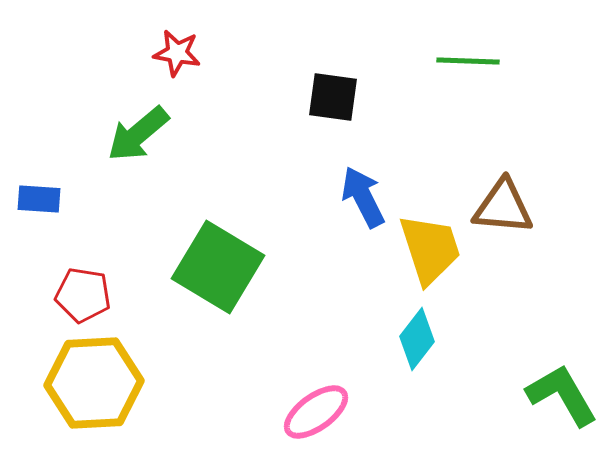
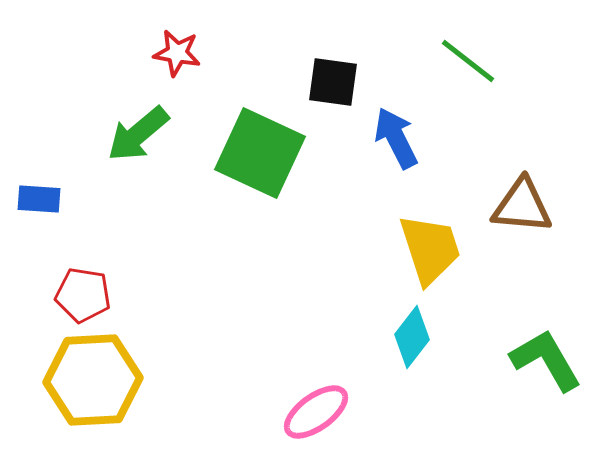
green line: rotated 36 degrees clockwise
black square: moved 15 px up
blue arrow: moved 33 px right, 59 px up
brown triangle: moved 19 px right, 1 px up
green square: moved 42 px right, 114 px up; rotated 6 degrees counterclockwise
cyan diamond: moved 5 px left, 2 px up
yellow hexagon: moved 1 px left, 3 px up
green L-shape: moved 16 px left, 35 px up
